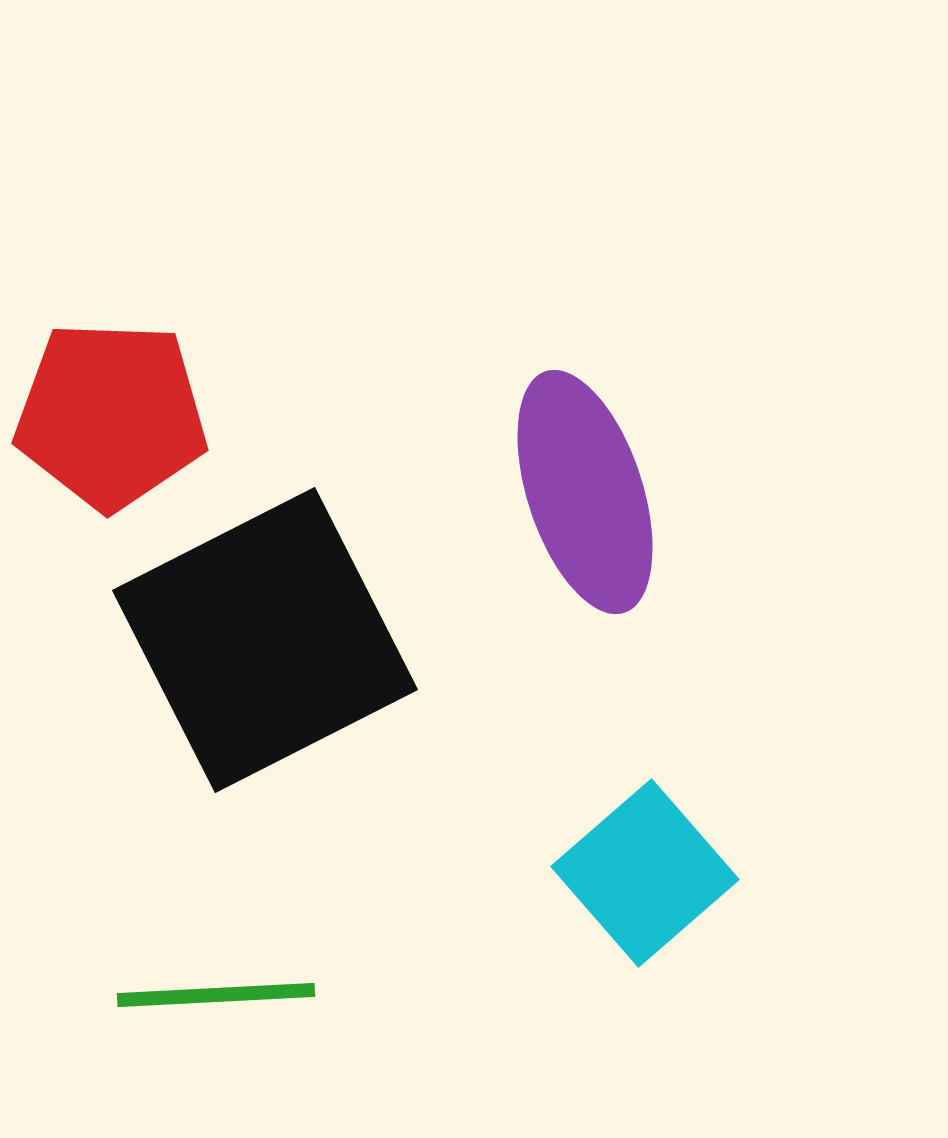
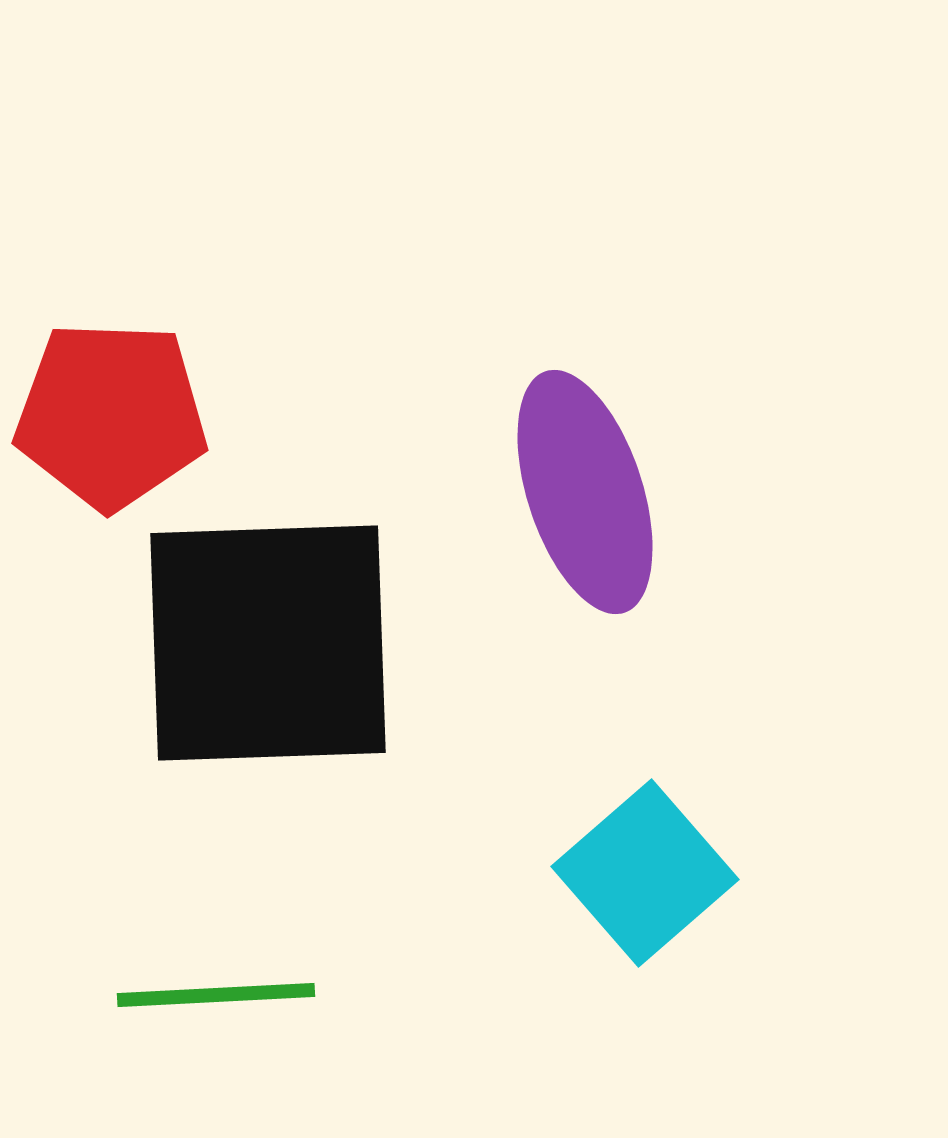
black square: moved 3 px right, 3 px down; rotated 25 degrees clockwise
